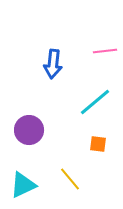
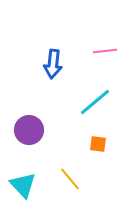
cyan triangle: rotated 48 degrees counterclockwise
